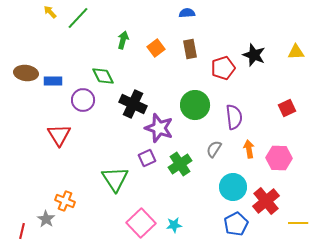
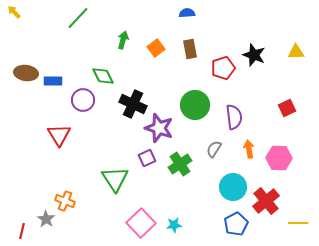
yellow arrow: moved 36 px left
